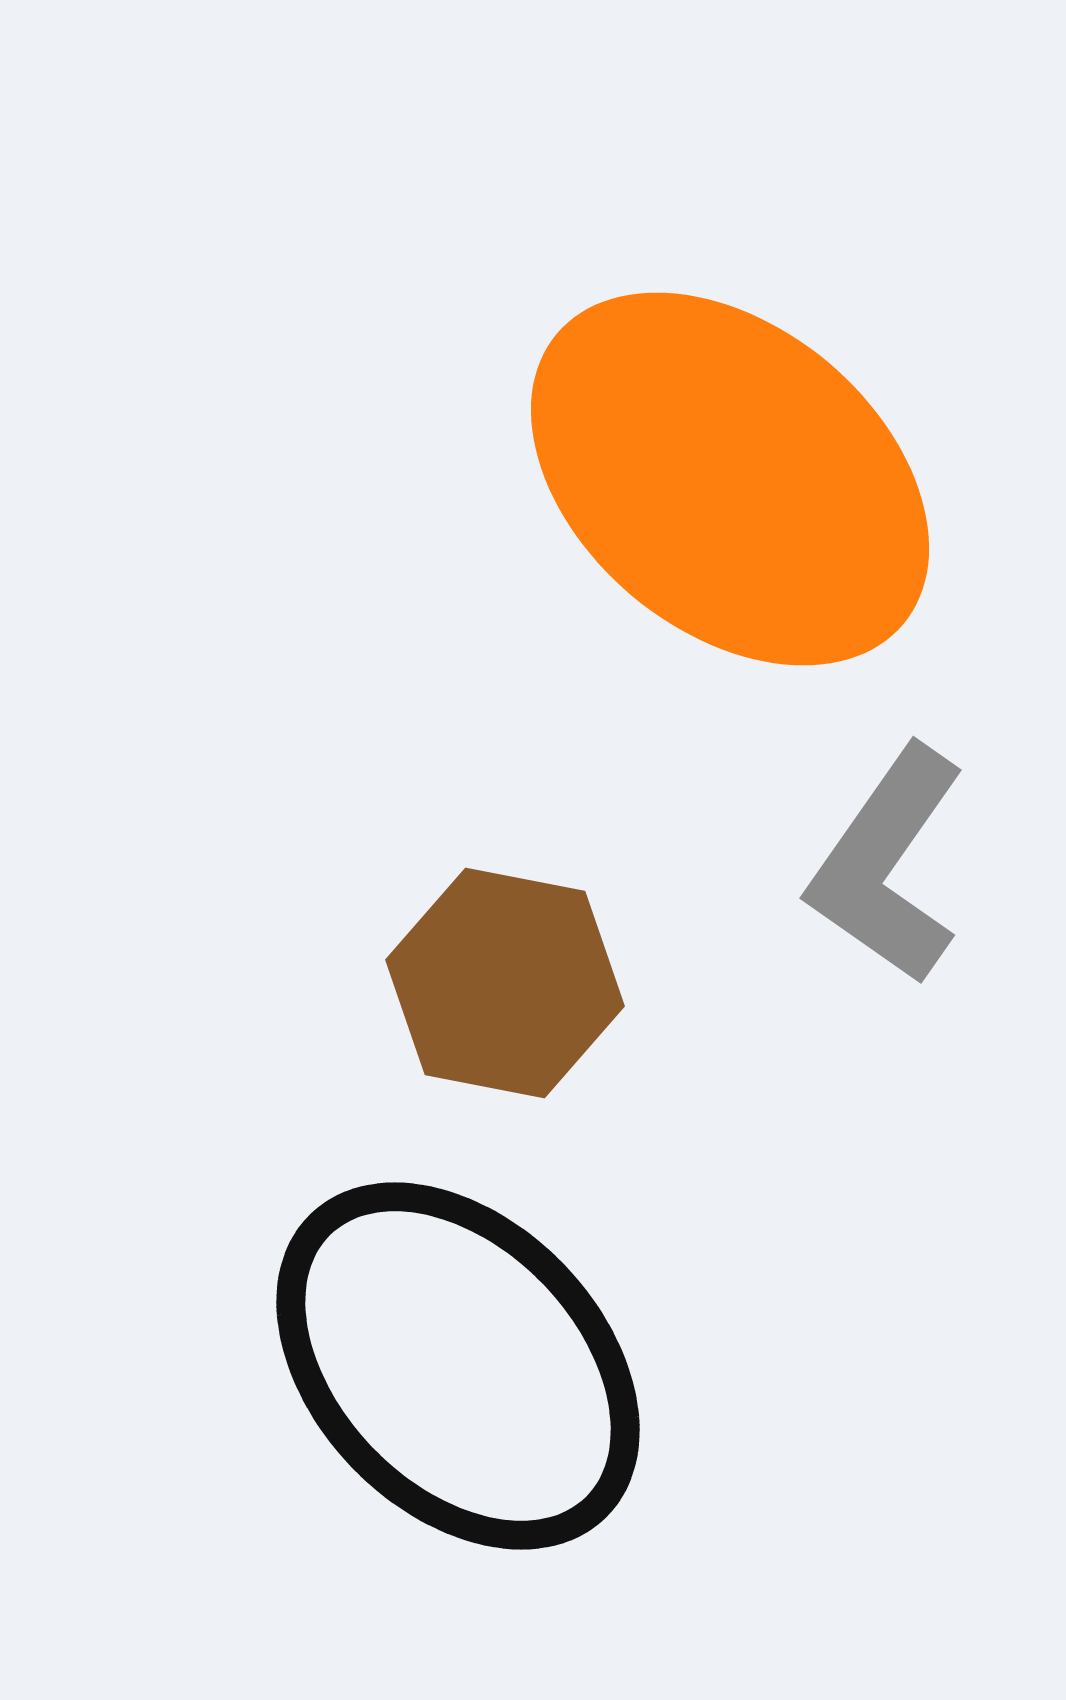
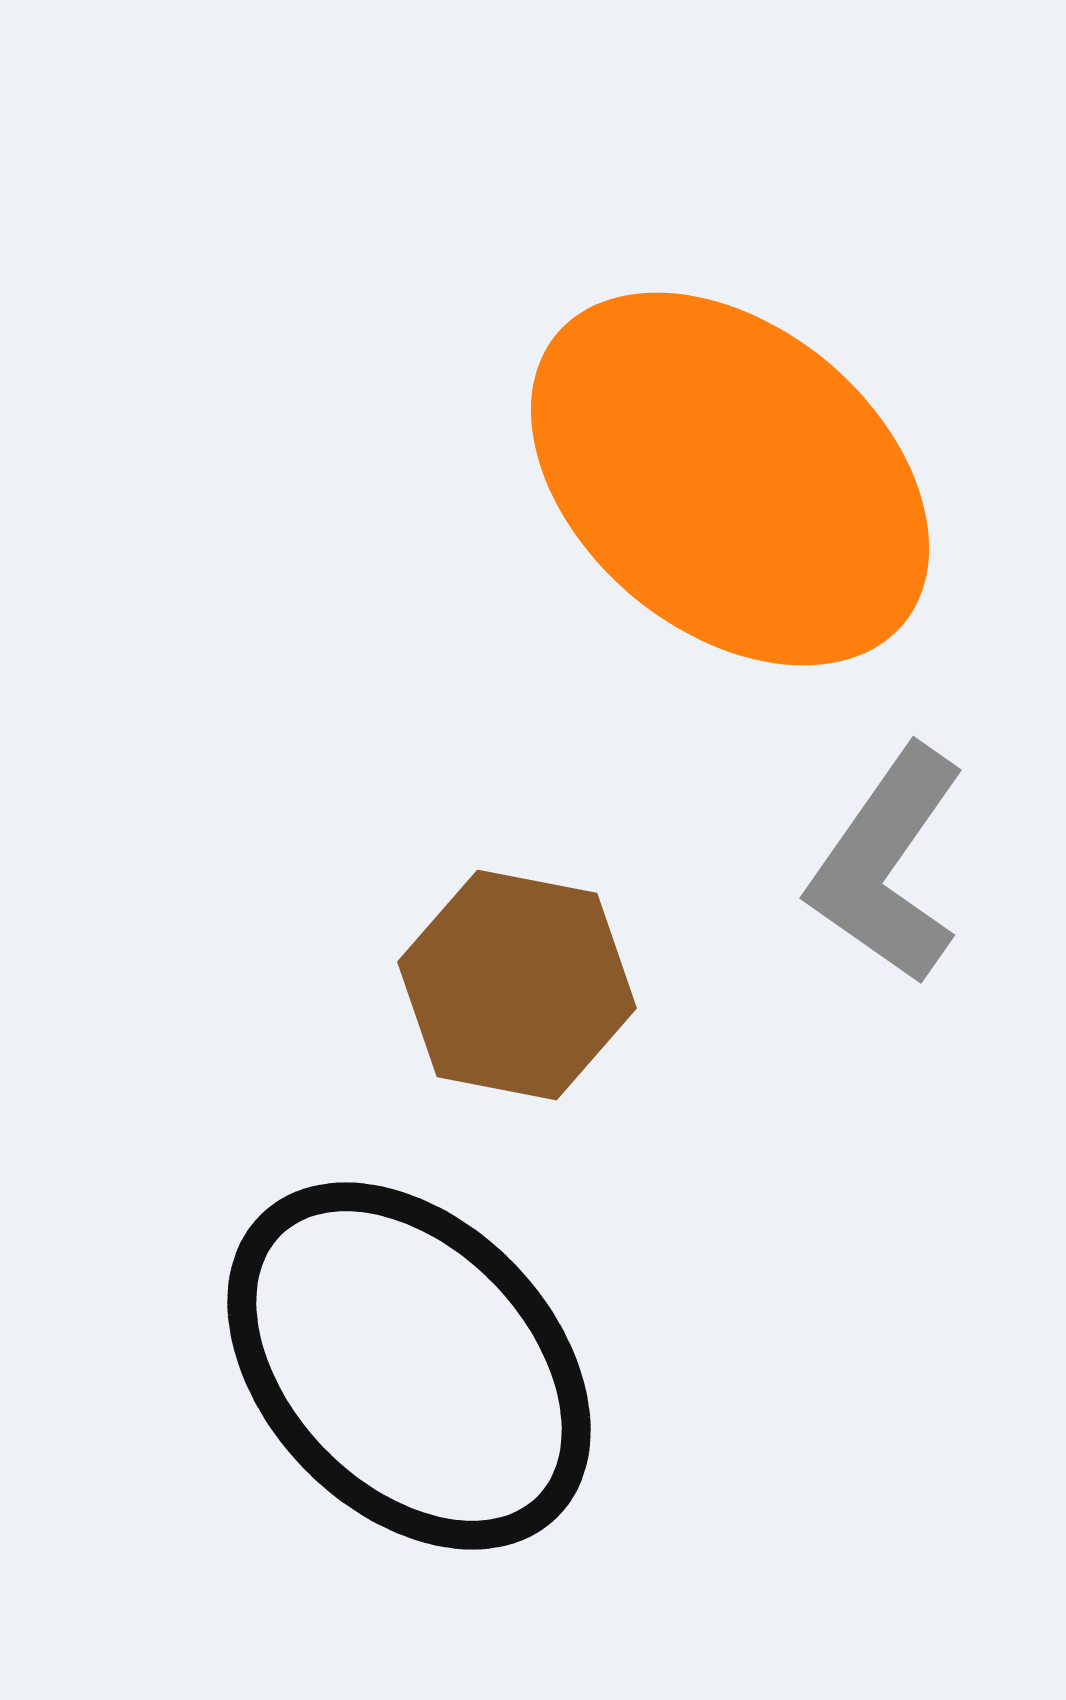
brown hexagon: moved 12 px right, 2 px down
black ellipse: moved 49 px left
